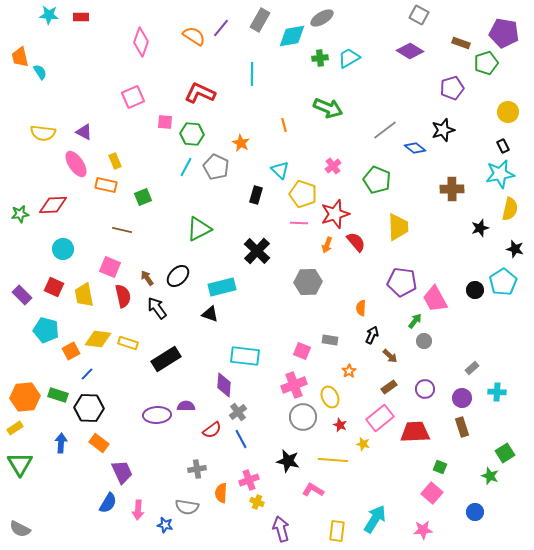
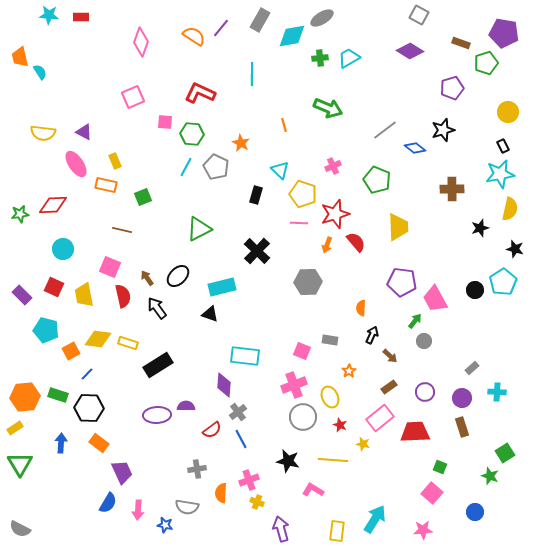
pink cross at (333, 166): rotated 14 degrees clockwise
black rectangle at (166, 359): moved 8 px left, 6 px down
purple circle at (425, 389): moved 3 px down
